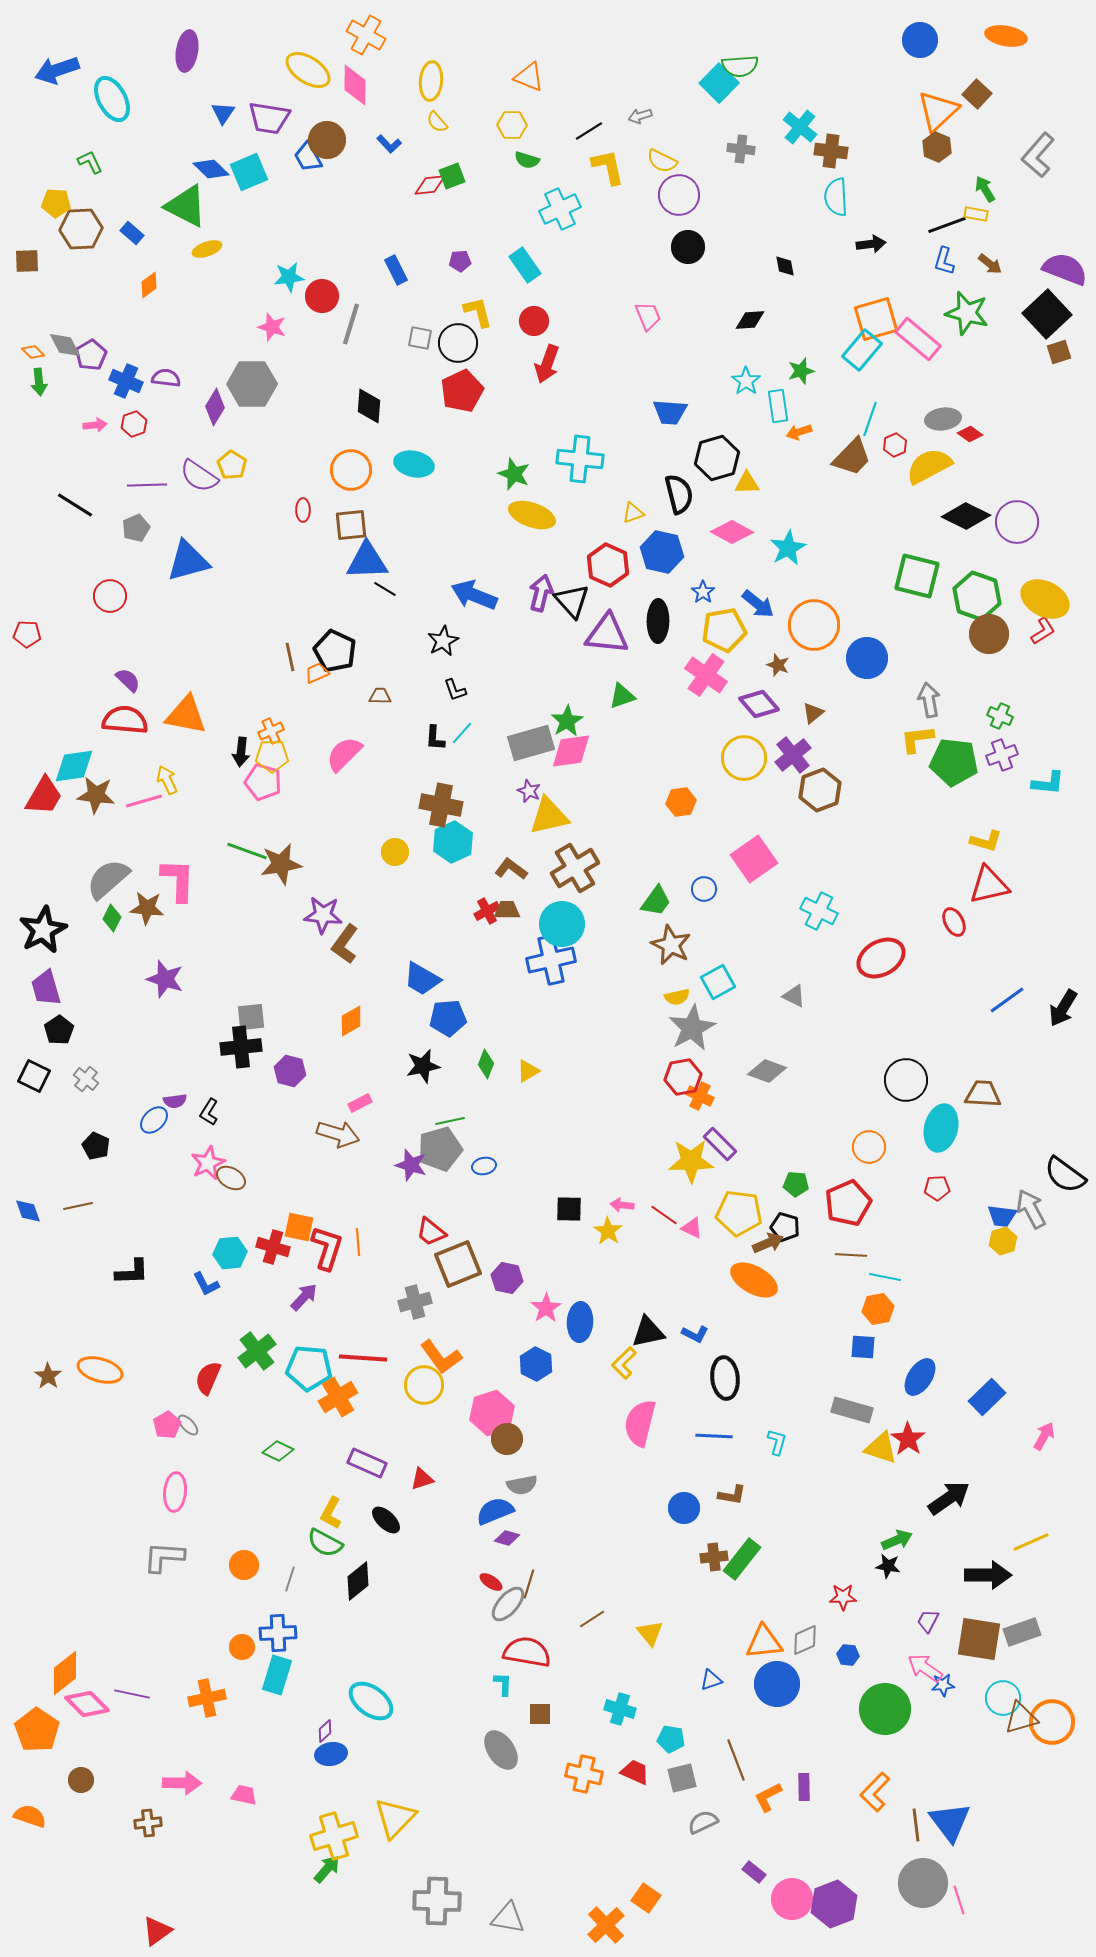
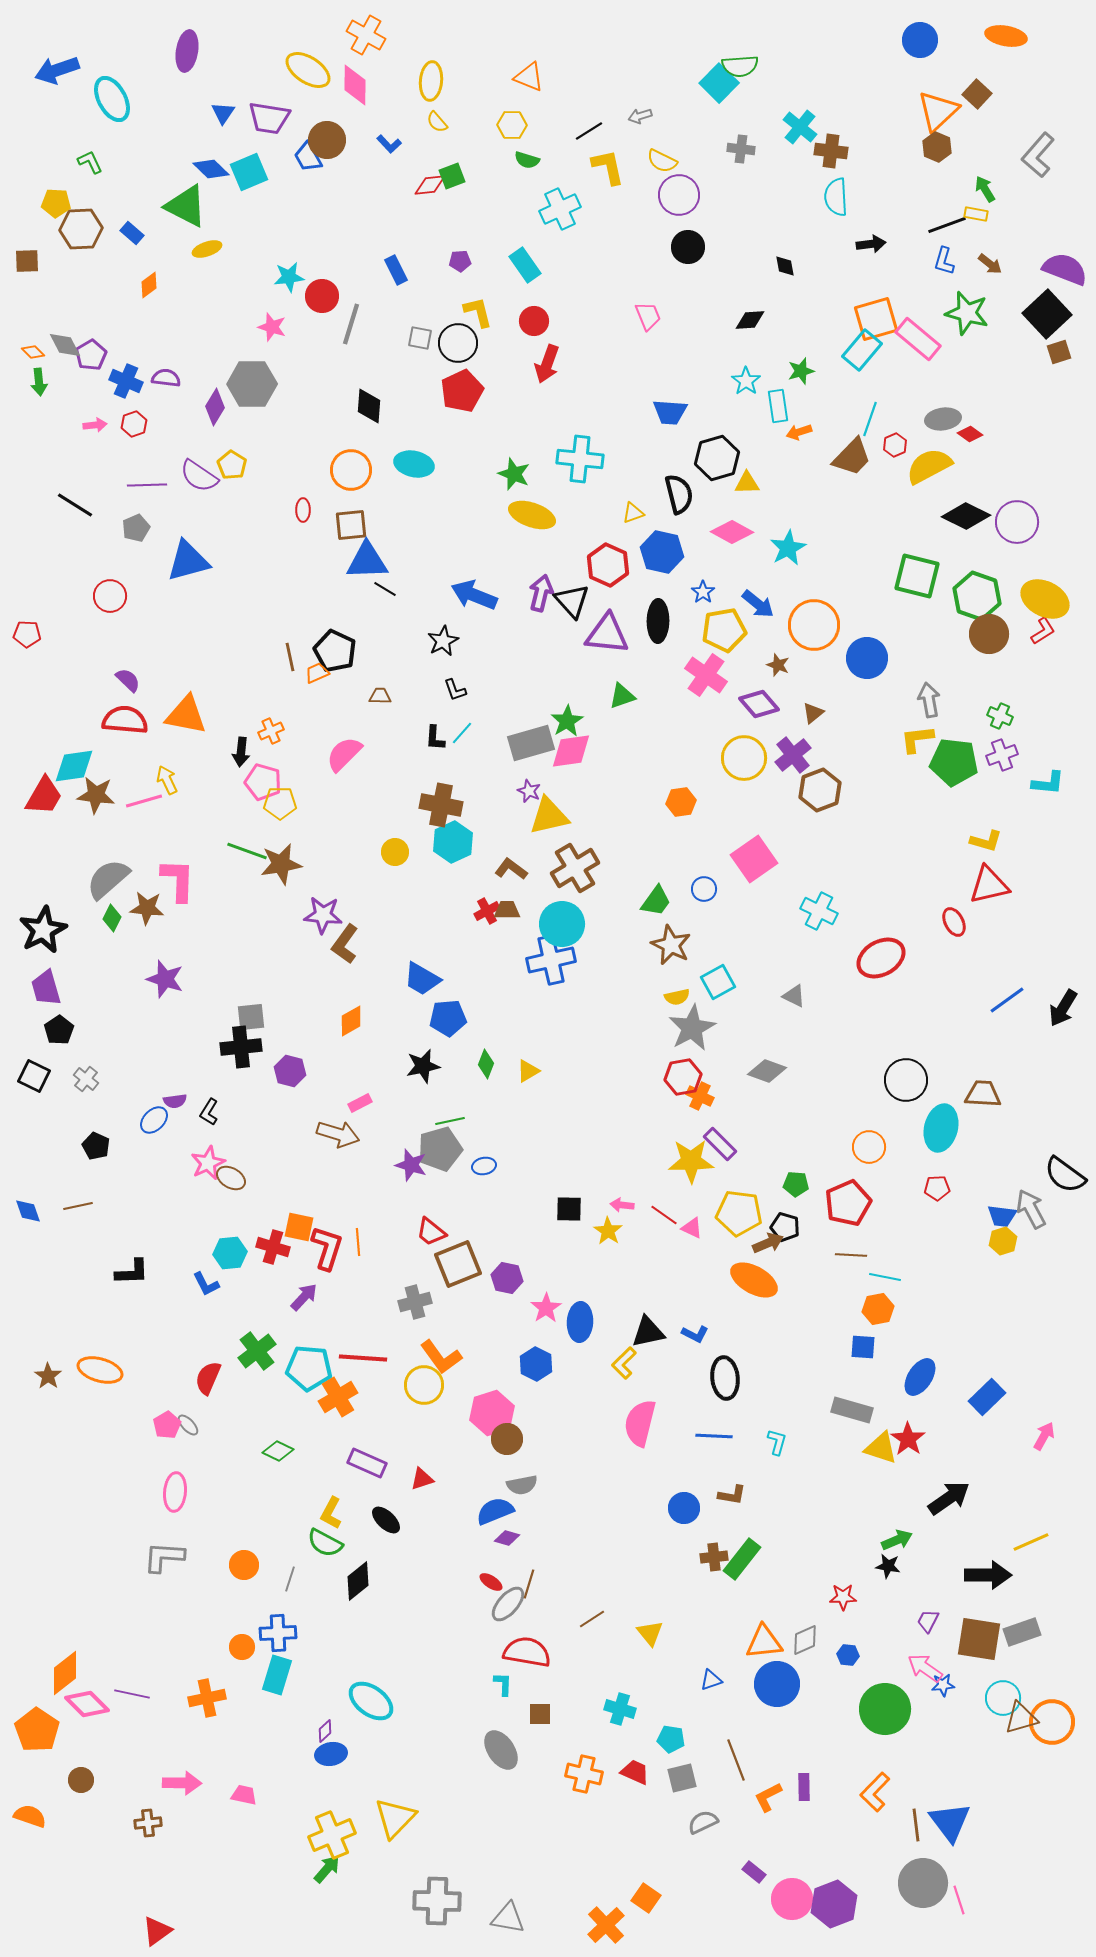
yellow pentagon at (272, 756): moved 8 px right, 47 px down
yellow cross at (334, 1836): moved 2 px left, 1 px up; rotated 6 degrees counterclockwise
